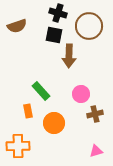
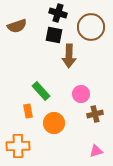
brown circle: moved 2 px right, 1 px down
